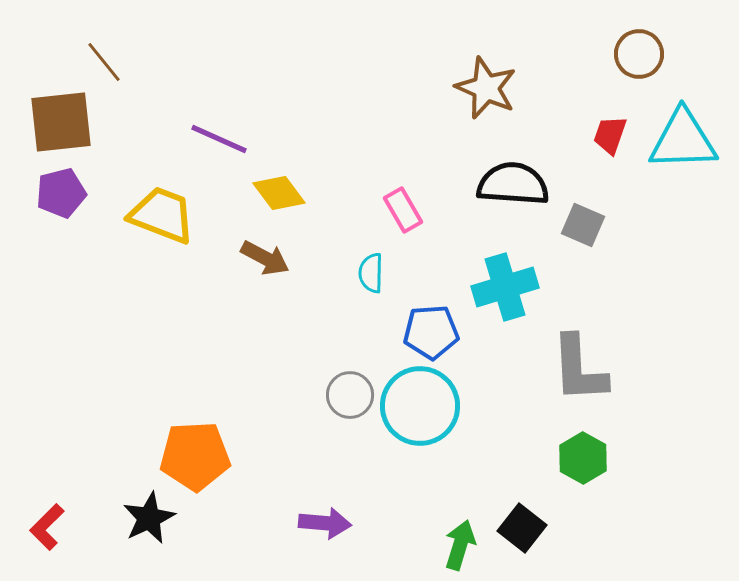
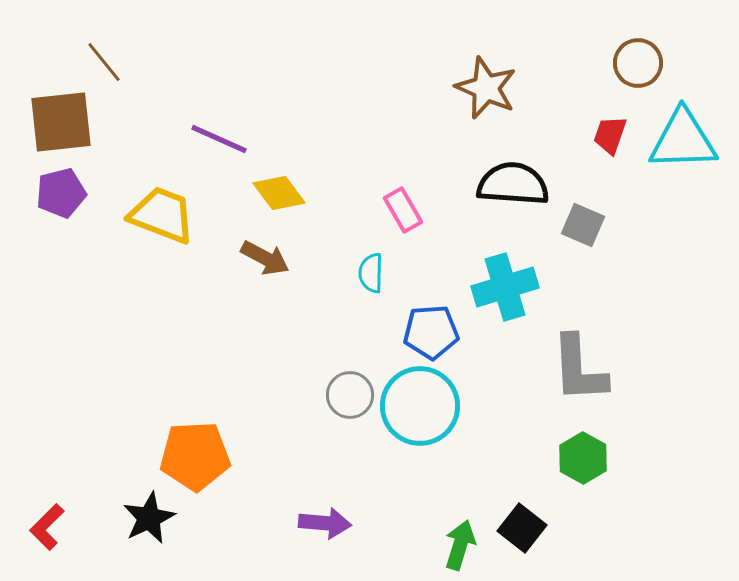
brown circle: moved 1 px left, 9 px down
